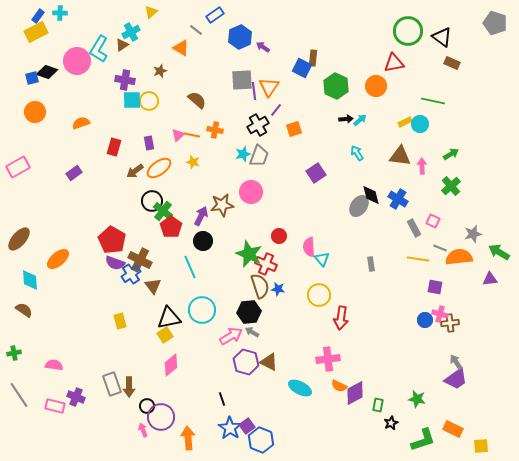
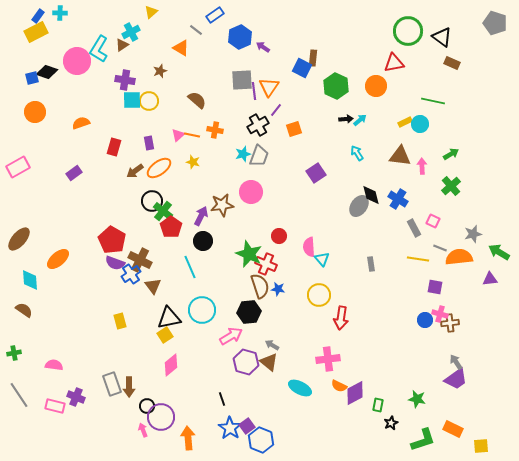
gray arrow at (252, 332): moved 20 px right, 13 px down
brown triangle at (269, 362): rotated 12 degrees clockwise
